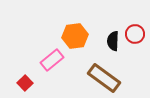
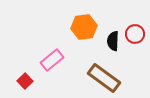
orange hexagon: moved 9 px right, 9 px up
red square: moved 2 px up
